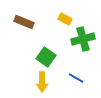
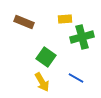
yellow rectangle: rotated 32 degrees counterclockwise
green cross: moved 1 px left, 2 px up
yellow arrow: rotated 30 degrees counterclockwise
